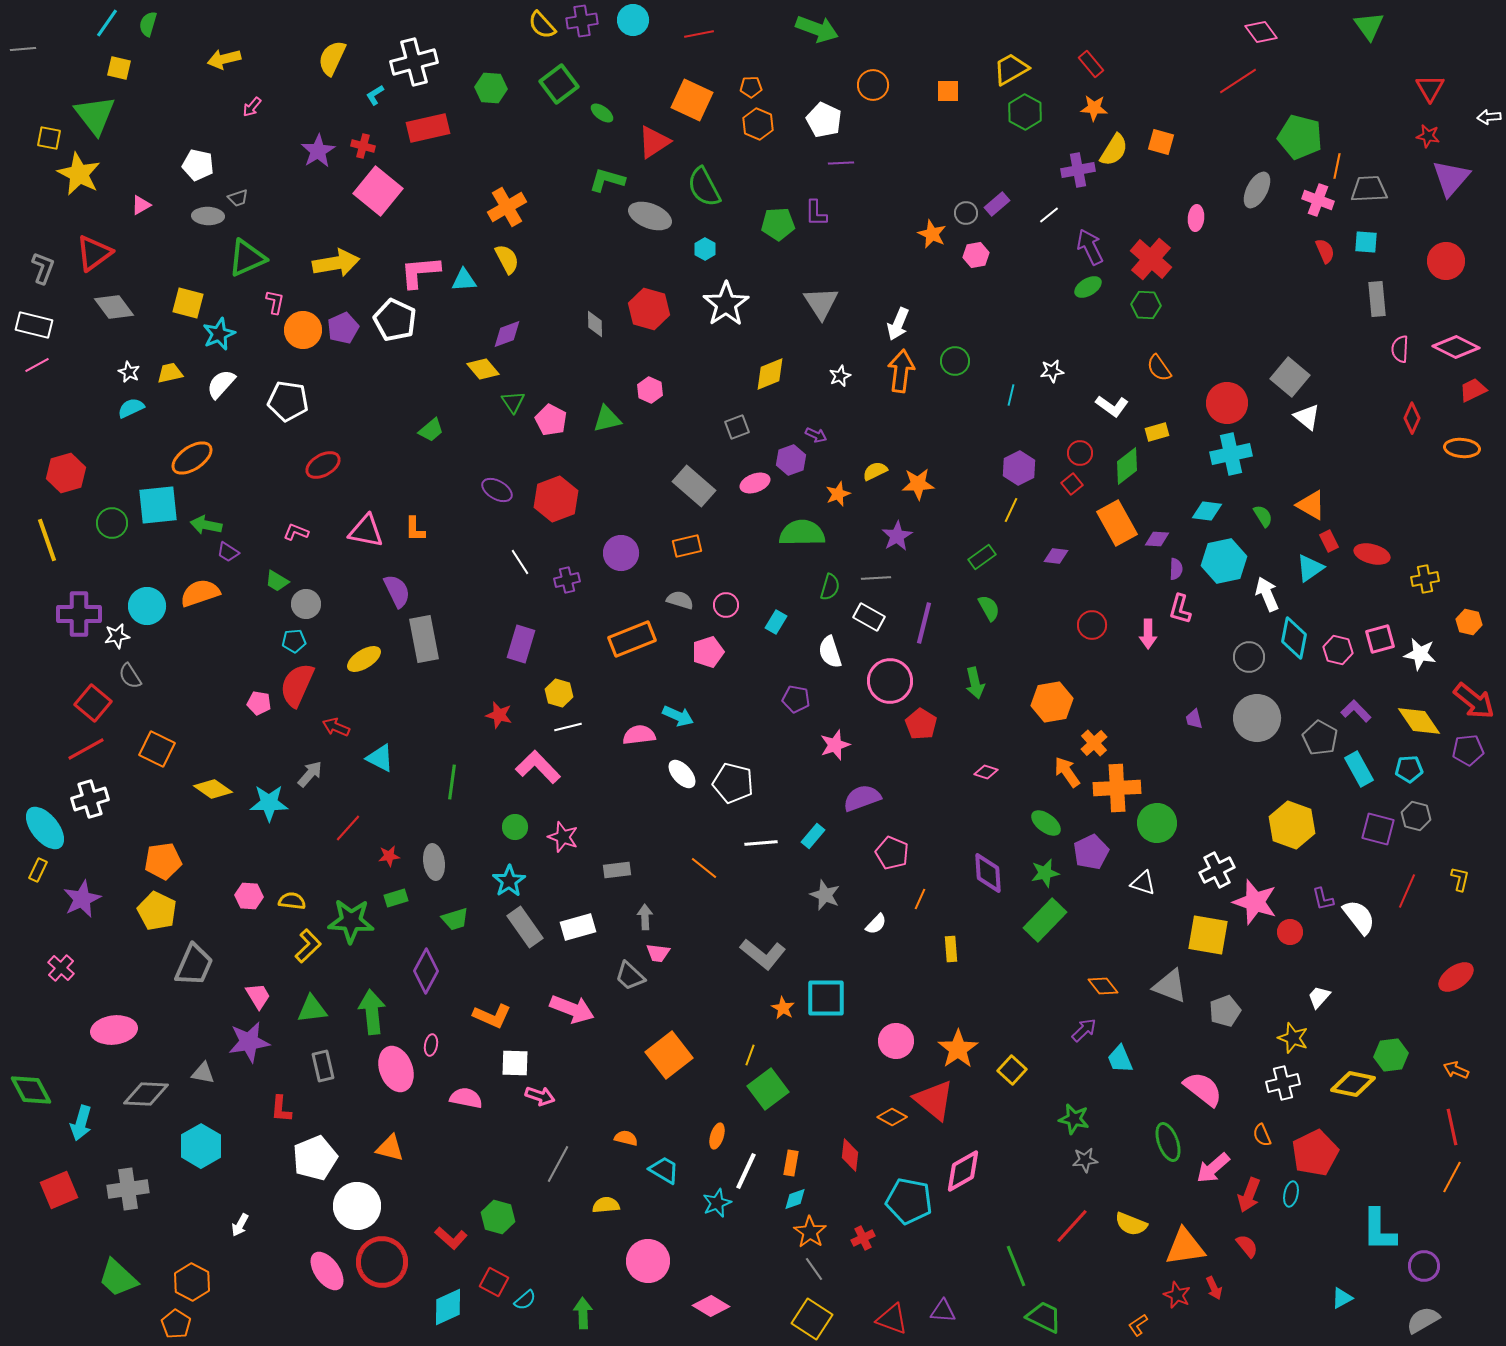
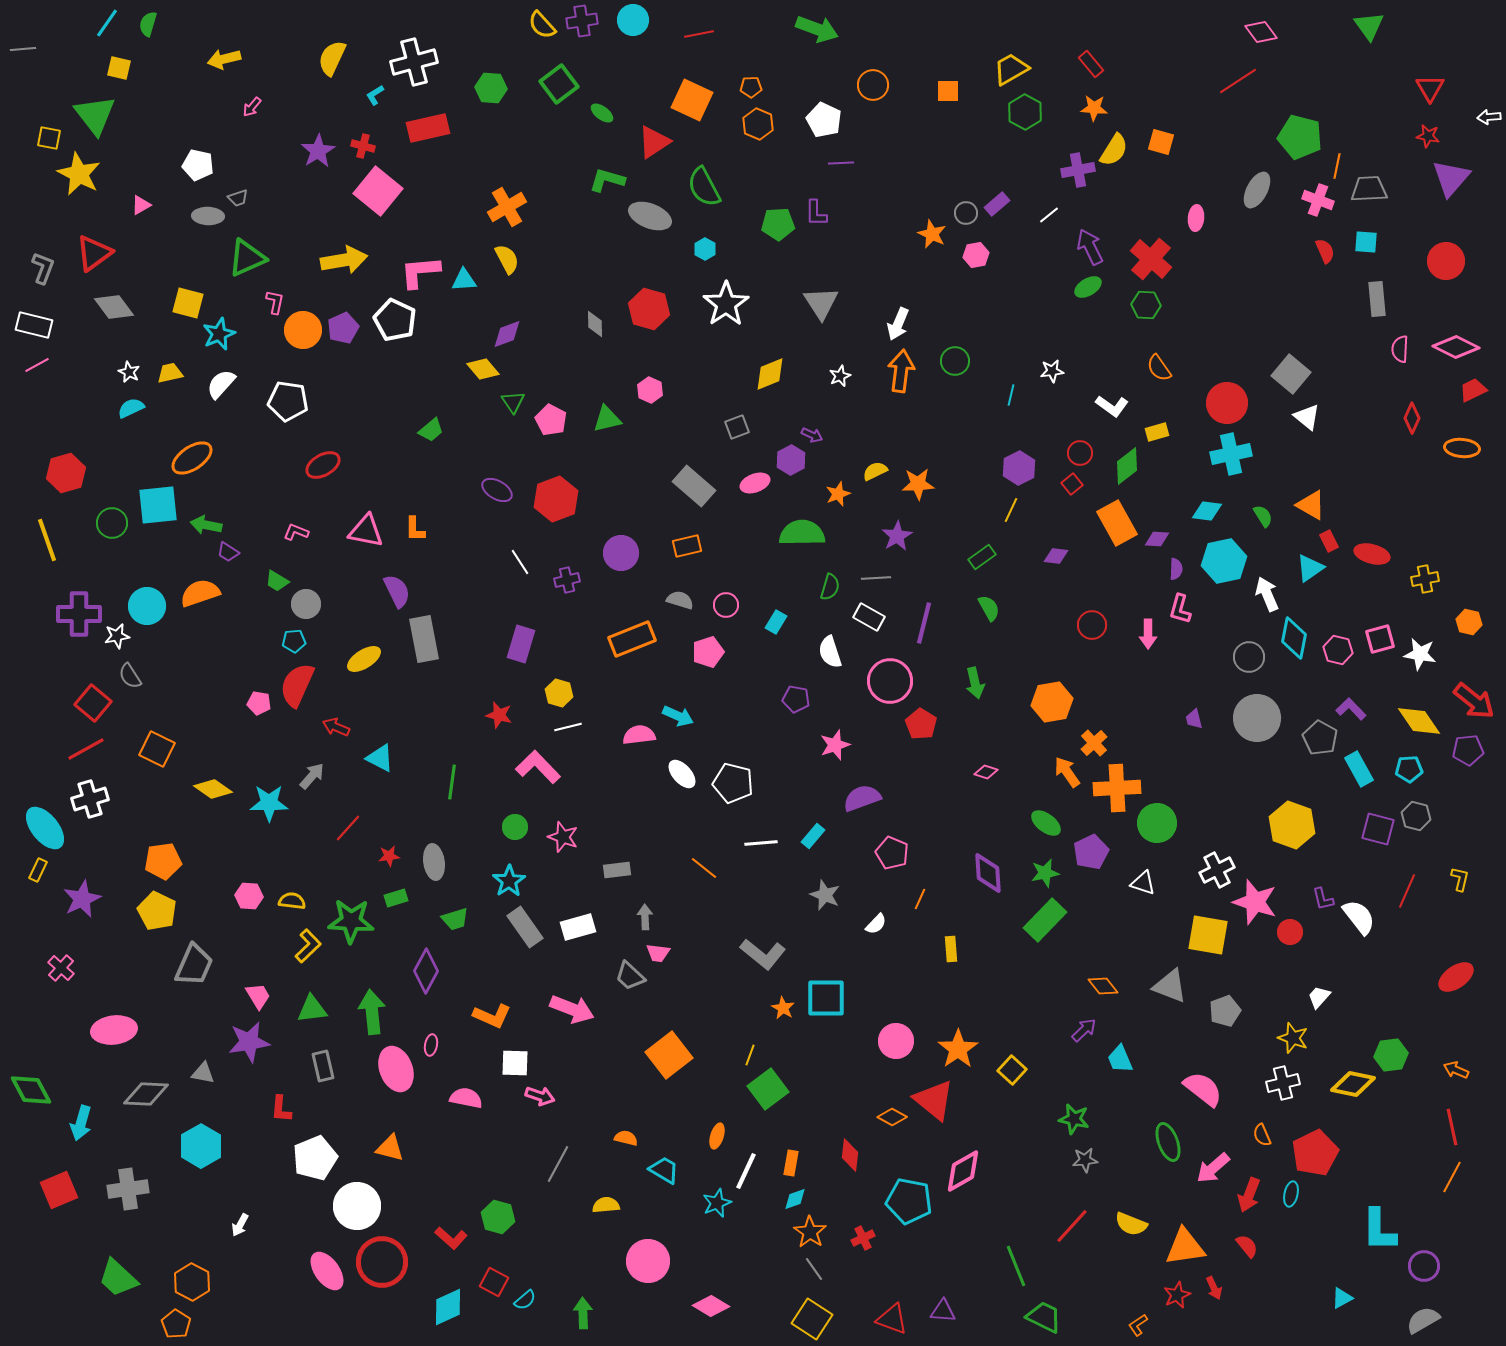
yellow arrow at (336, 263): moved 8 px right, 3 px up
gray square at (1290, 377): moved 1 px right, 3 px up
purple arrow at (816, 435): moved 4 px left
purple hexagon at (791, 460): rotated 8 degrees counterclockwise
purple L-shape at (1356, 711): moved 5 px left, 2 px up
gray arrow at (310, 774): moved 2 px right, 2 px down
red star at (1177, 1295): rotated 24 degrees clockwise
